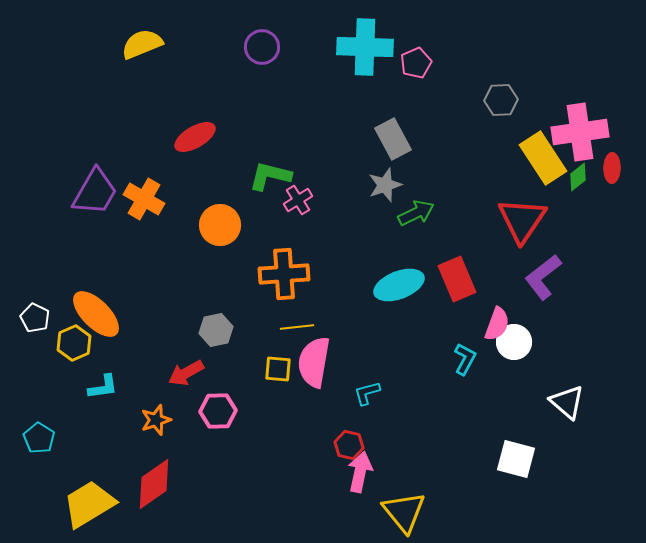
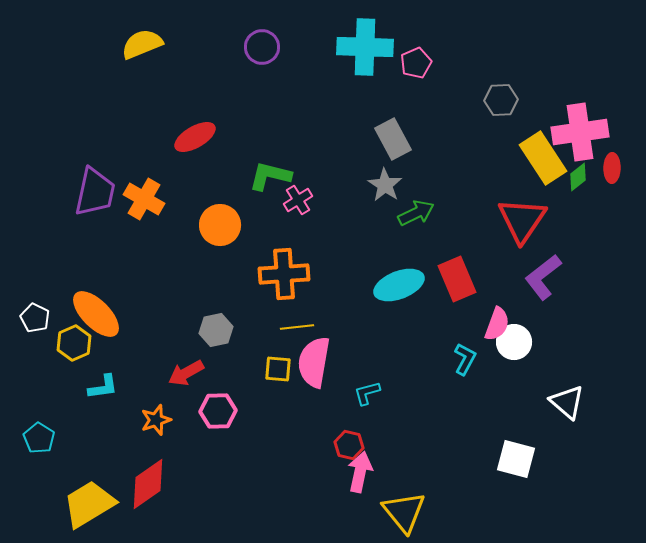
gray star at (385, 185): rotated 20 degrees counterclockwise
purple trapezoid at (95, 192): rotated 18 degrees counterclockwise
red diamond at (154, 484): moved 6 px left
